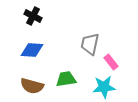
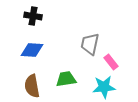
black cross: rotated 18 degrees counterclockwise
brown semicircle: rotated 65 degrees clockwise
